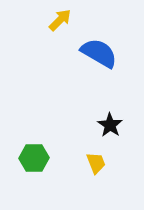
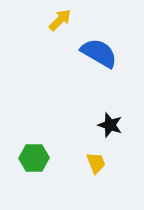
black star: rotated 15 degrees counterclockwise
